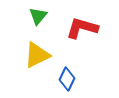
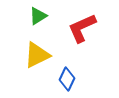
green triangle: rotated 18 degrees clockwise
red L-shape: rotated 40 degrees counterclockwise
